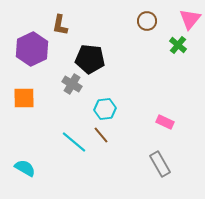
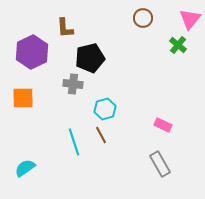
brown circle: moved 4 px left, 3 px up
brown L-shape: moved 5 px right, 3 px down; rotated 15 degrees counterclockwise
purple hexagon: moved 3 px down
black pentagon: moved 1 px up; rotated 20 degrees counterclockwise
gray cross: moved 1 px right; rotated 24 degrees counterclockwise
orange square: moved 1 px left
cyan hexagon: rotated 10 degrees counterclockwise
pink rectangle: moved 2 px left, 3 px down
brown line: rotated 12 degrees clockwise
cyan line: rotated 32 degrees clockwise
cyan semicircle: rotated 65 degrees counterclockwise
